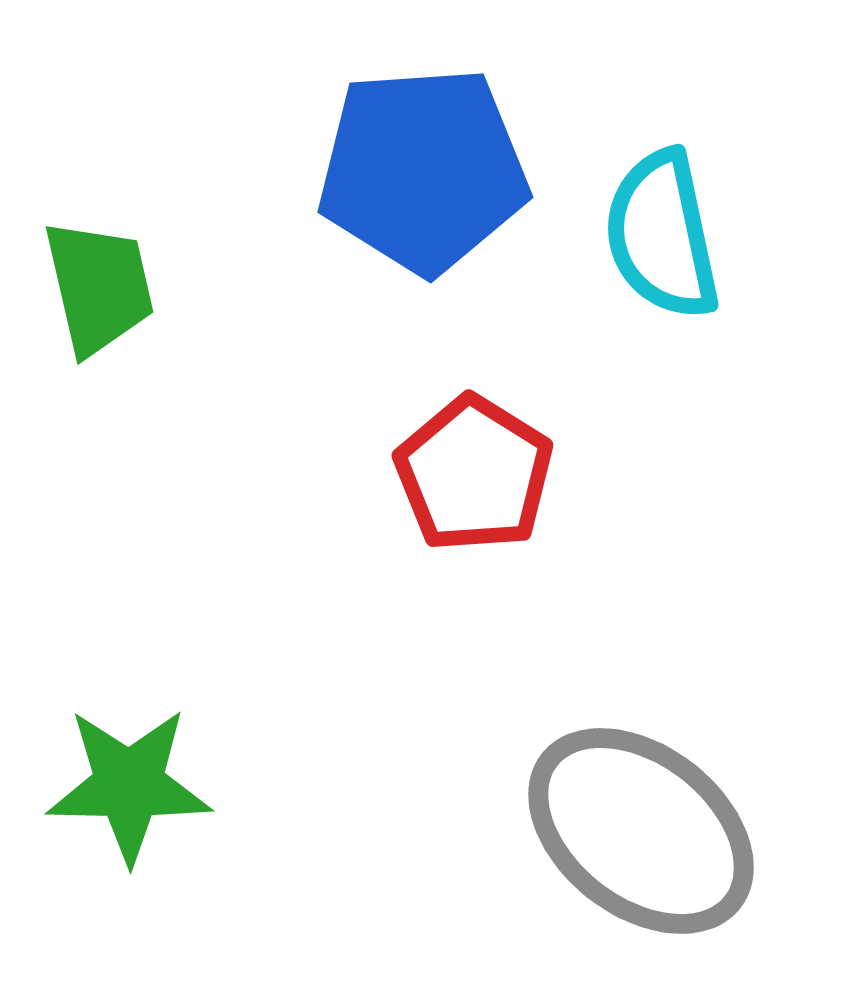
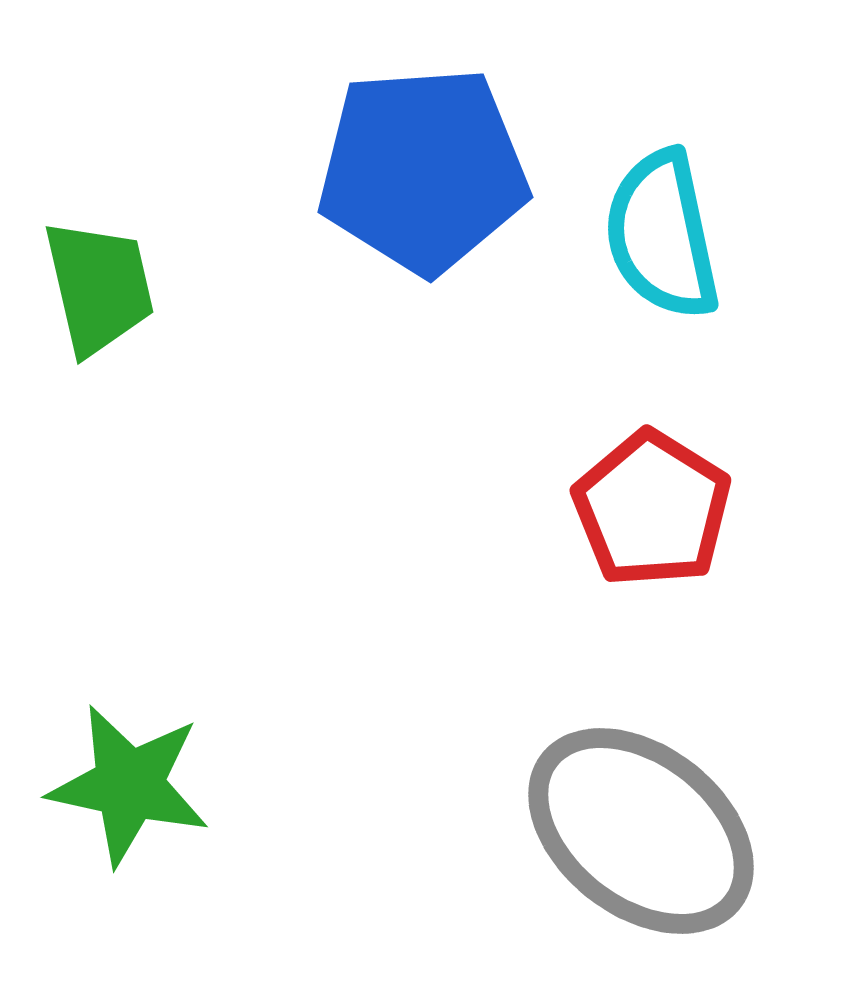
red pentagon: moved 178 px right, 35 px down
green star: rotated 11 degrees clockwise
